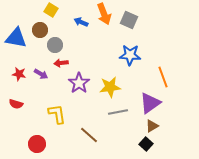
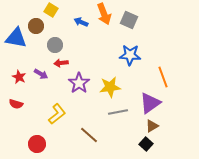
brown circle: moved 4 px left, 4 px up
red star: moved 3 px down; rotated 16 degrees clockwise
yellow L-shape: rotated 60 degrees clockwise
